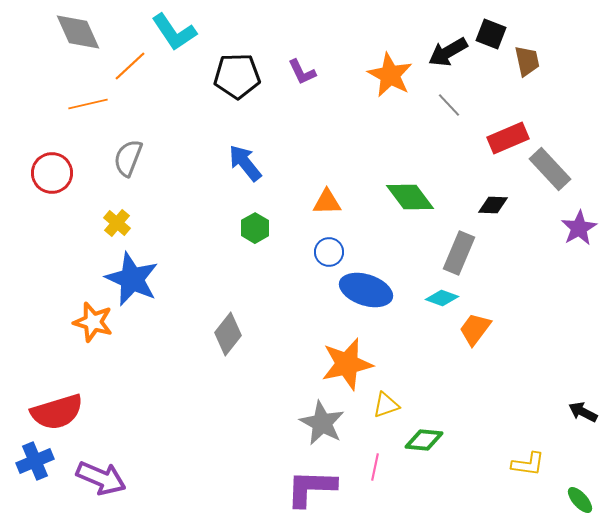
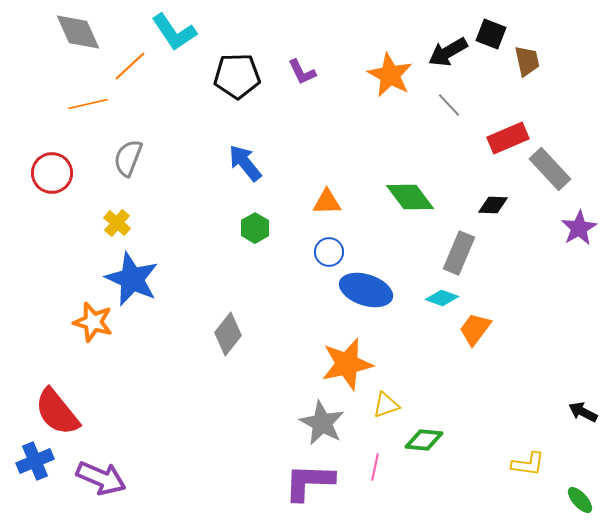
red semicircle at (57, 412): rotated 68 degrees clockwise
purple L-shape at (311, 488): moved 2 px left, 6 px up
